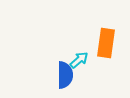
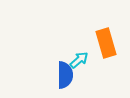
orange rectangle: rotated 24 degrees counterclockwise
